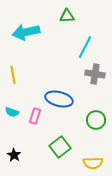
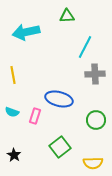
gray cross: rotated 12 degrees counterclockwise
